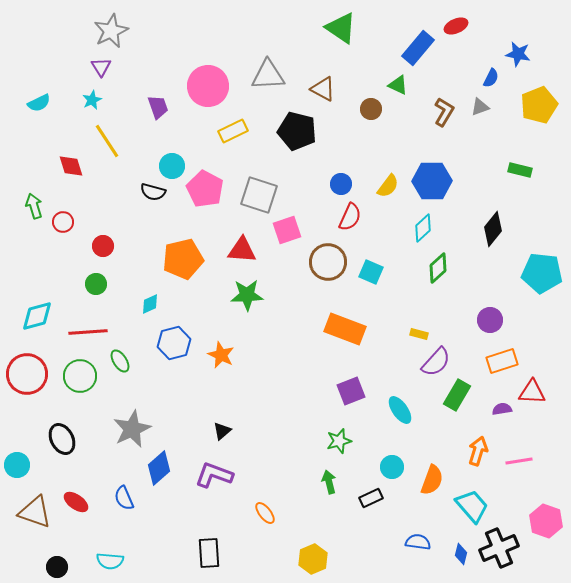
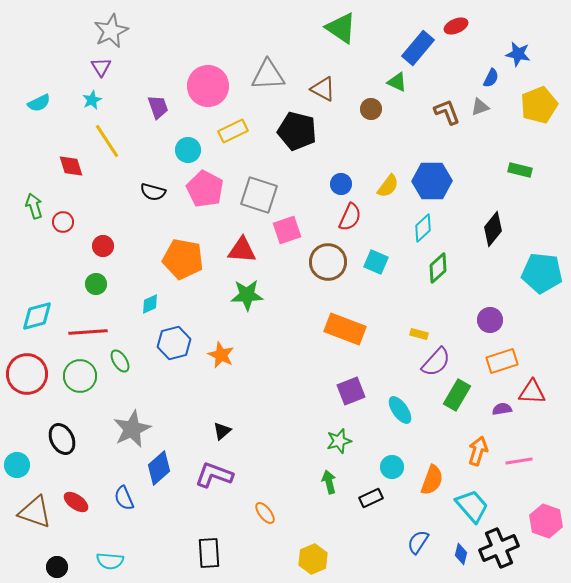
green triangle at (398, 85): moved 1 px left, 3 px up
brown L-shape at (444, 112): moved 3 px right; rotated 52 degrees counterclockwise
cyan circle at (172, 166): moved 16 px right, 16 px up
orange pentagon at (183, 259): rotated 24 degrees clockwise
cyan square at (371, 272): moved 5 px right, 10 px up
blue semicircle at (418, 542): rotated 65 degrees counterclockwise
